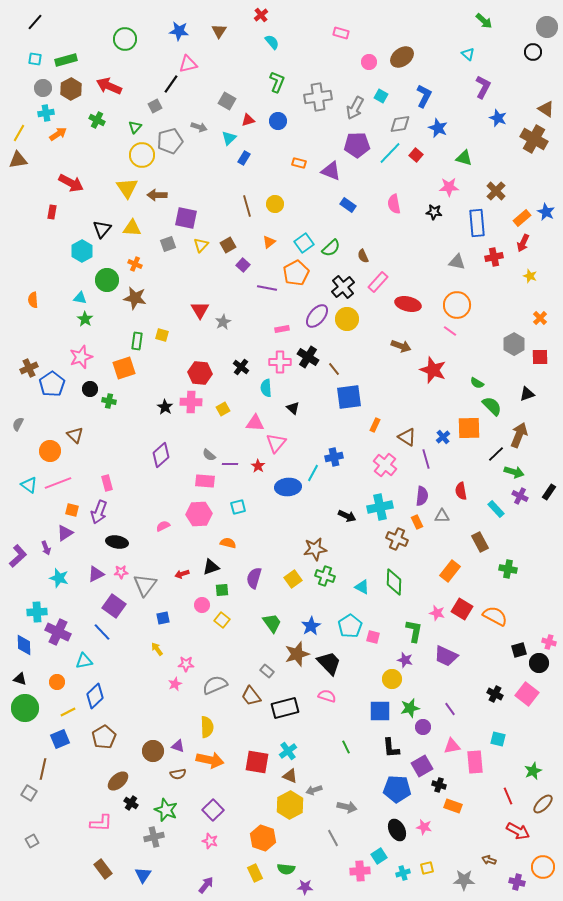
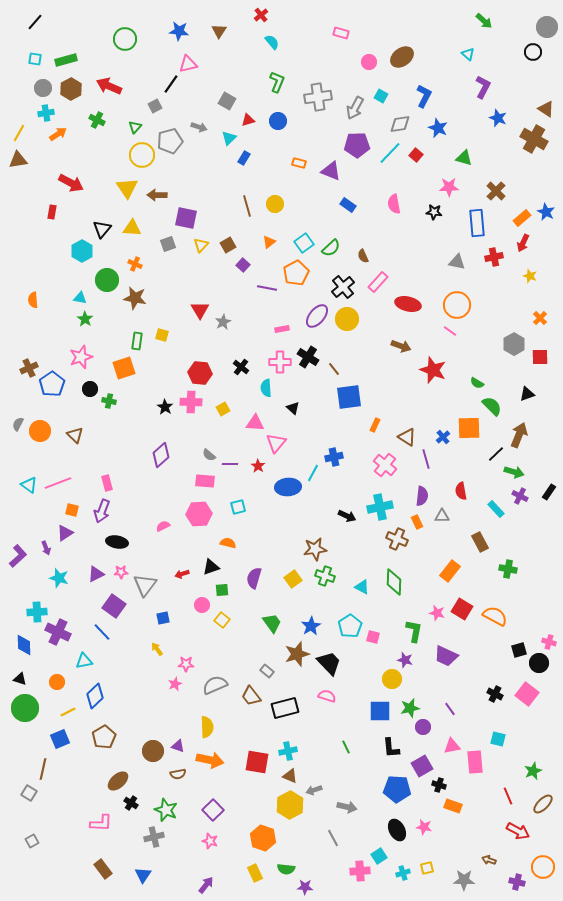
orange circle at (50, 451): moved 10 px left, 20 px up
purple arrow at (99, 512): moved 3 px right, 1 px up
cyan cross at (288, 751): rotated 24 degrees clockwise
